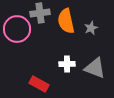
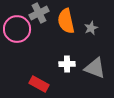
gray cross: moved 1 px left; rotated 18 degrees counterclockwise
